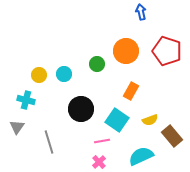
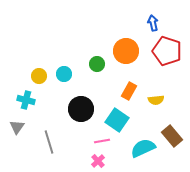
blue arrow: moved 12 px right, 11 px down
yellow circle: moved 1 px down
orange rectangle: moved 2 px left
yellow semicircle: moved 6 px right, 20 px up; rotated 14 degrees clockwise
cyan semicircle: moved 2 px right, 8 px up
pink cross: moved 1 px left, 1 px up
